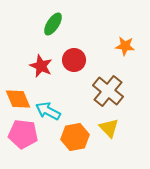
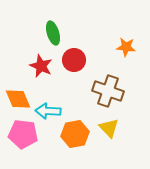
green ellipse: moved 9 px down; rotated 50 degrees counterclockwise
orange star: moved 1 px right, 1 px down
brown cross: rotated 20 degrees counterclockwise
cyan arrow: rotated 25 degrees counterclockwise
orange hexagon: moved 3 px up
